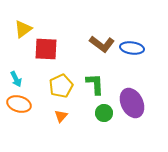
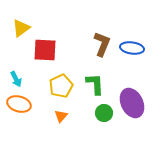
yellow triangle: moved 2 px left, 1 px up
brown L-shape: rotated 105 degrees counterclockwise
red square: moved 1 px left, 1 px down
